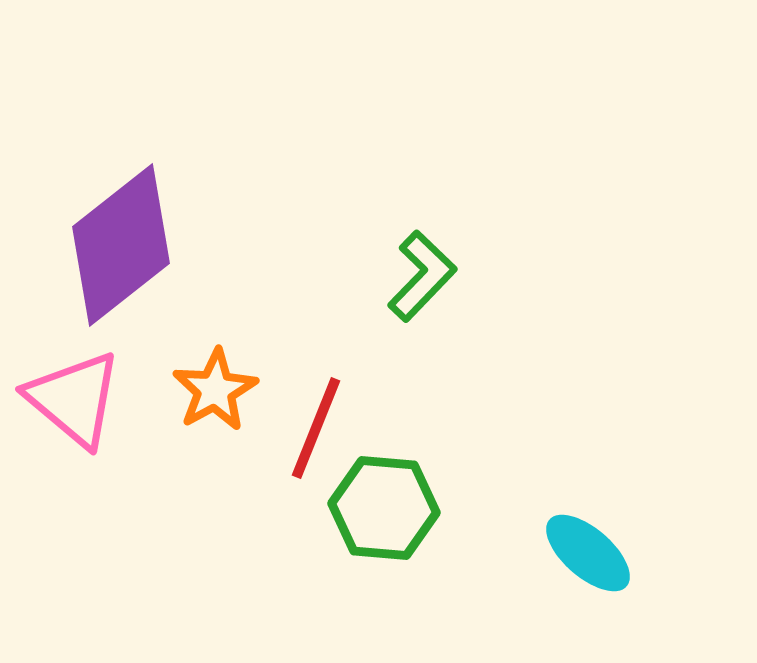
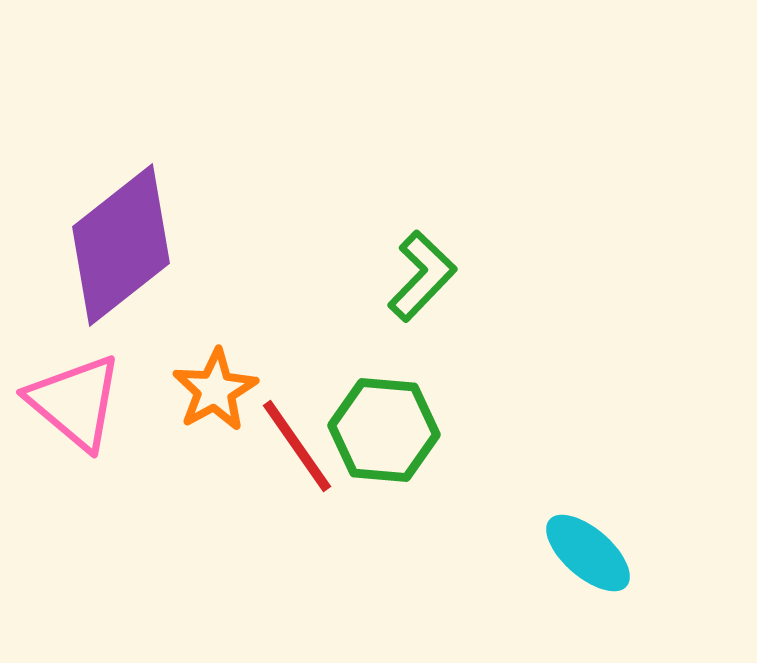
pink triangle: moved 1 px right, 3 px down
red line: moved 19 px left, 18 px down; rotated 57 degrees counterclockwise
green hexagon: moved 78 px up
